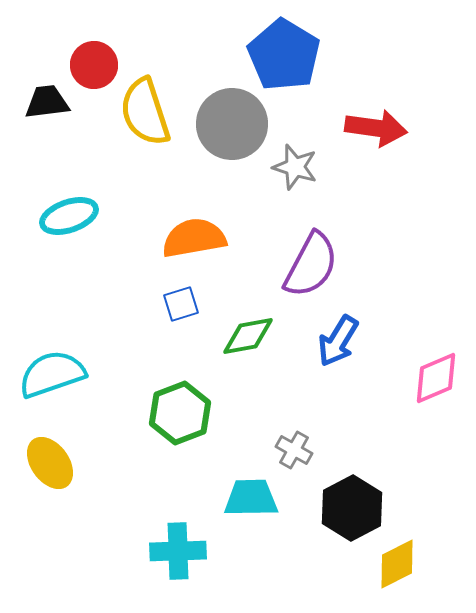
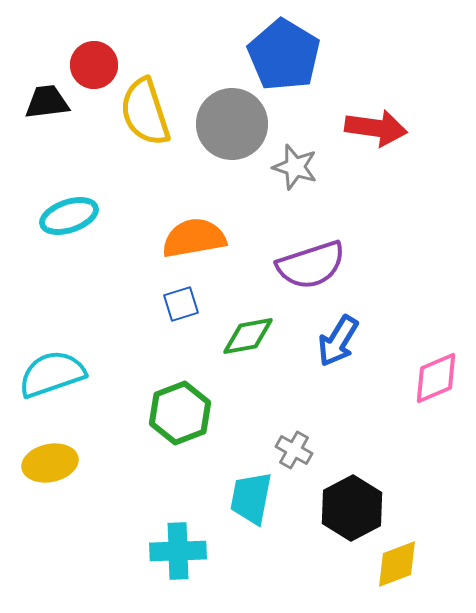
purple semicircle: rotated 44 degrees clockwise
yellow ellipse: rotated 66 degrees counterclockwise
cyan trapezoid: rotated 78 degrees counterclockwise
yellow diamond: rotated 6 degrees clockwise
